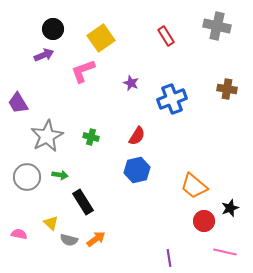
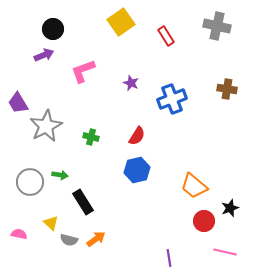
yellow square: moved 20 px right, 16 px up
gray star: moved 1 px left, 10 px up
gray circle: moved 3 px right, 5 px down
